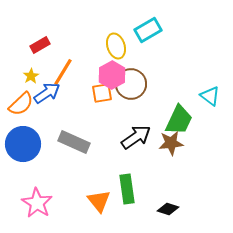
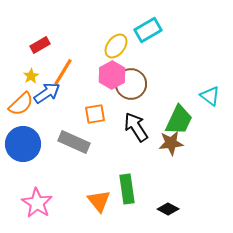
yellow ellipse: rotated 55 degrees clockwise
orange square: moved 7 px left, 21 px down
black arrow: moved 10 px up; rotated 88 degrees counterclockwise
black diamond: rotated 10 degrees clockwise
